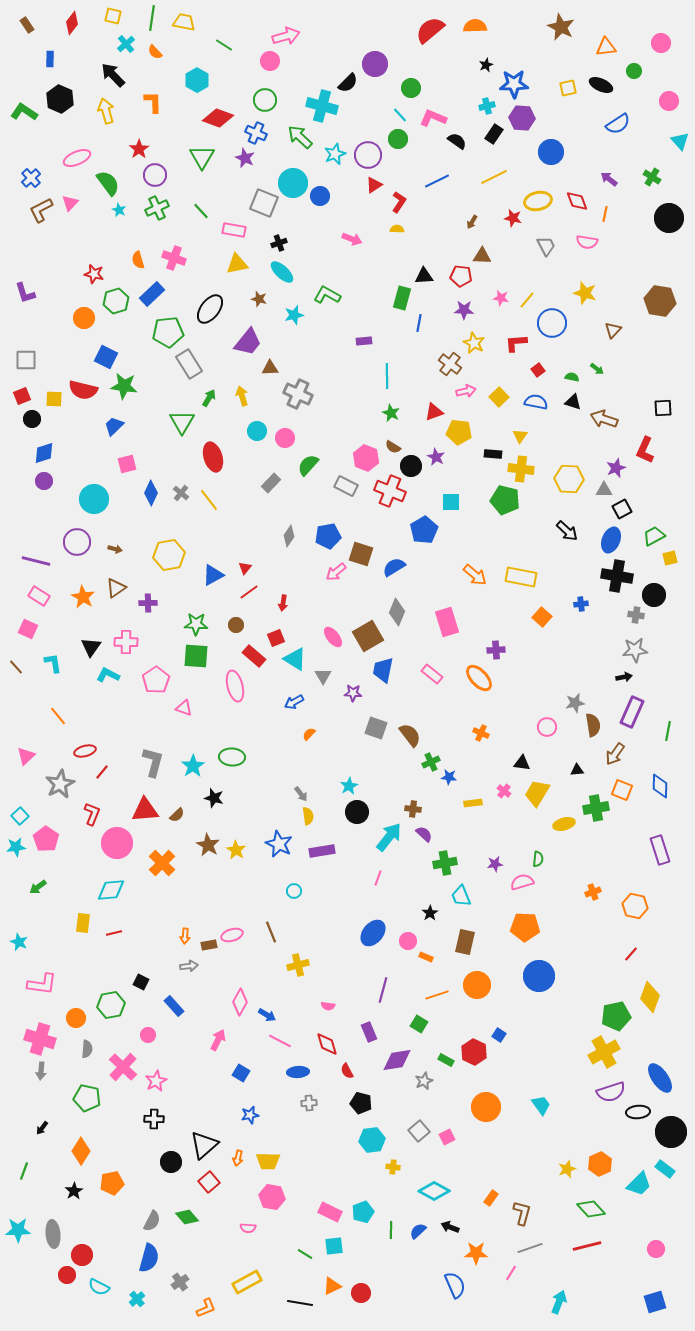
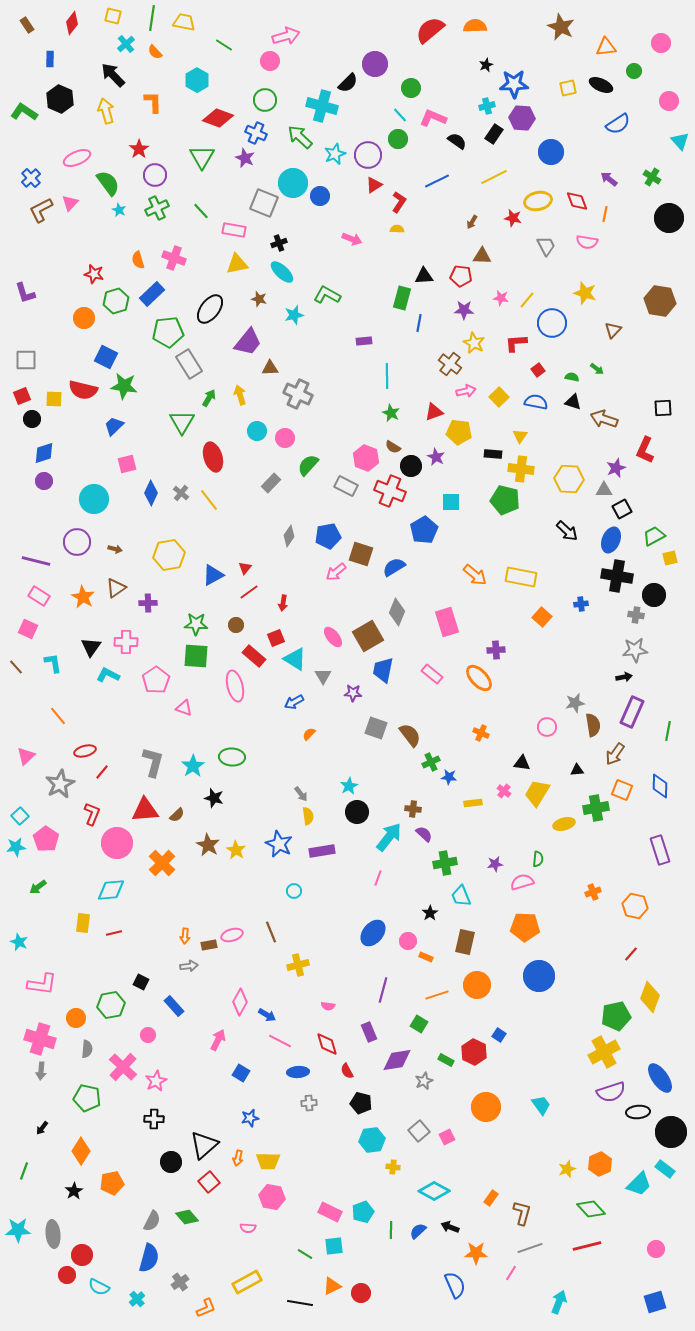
yellow arrow at (242, 396): moved 2 px left, 1 px up
blue star at (250, 1115): moved 3 px down
